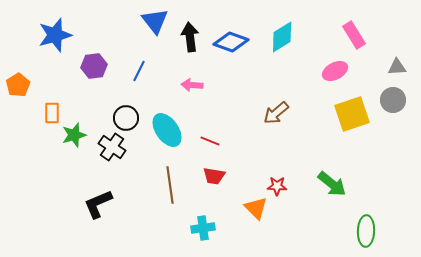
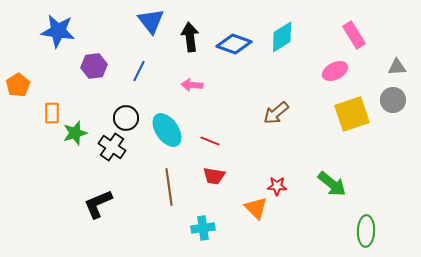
blue triangle: moved 4 px left
blue star: moved 3 px right, 4 px up; rotated 24 degrees clockwise
blue diamond: moved 3 px right, 2 px down
green star: moved 1 px right, 2 px up
brown line: moved 1 px left, 2 px down
